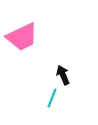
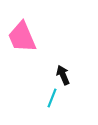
pink trapezoid: rotated 92 degrees clockwise
